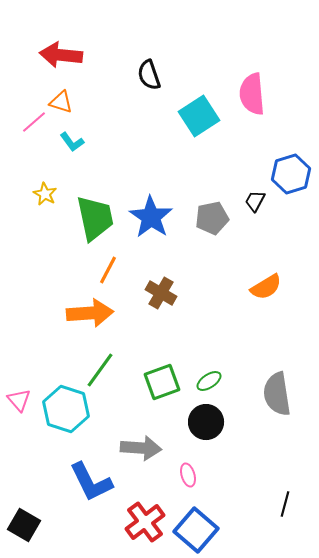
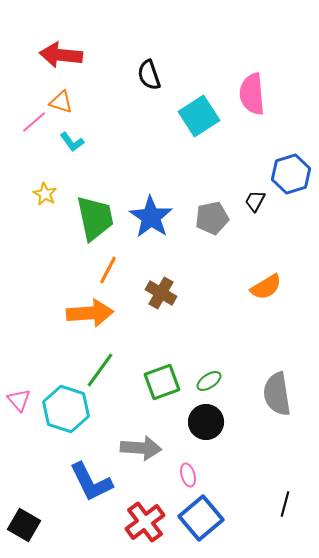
blue square: moved 5 px right, 12 px up; rotated 9 degrees clockwise
